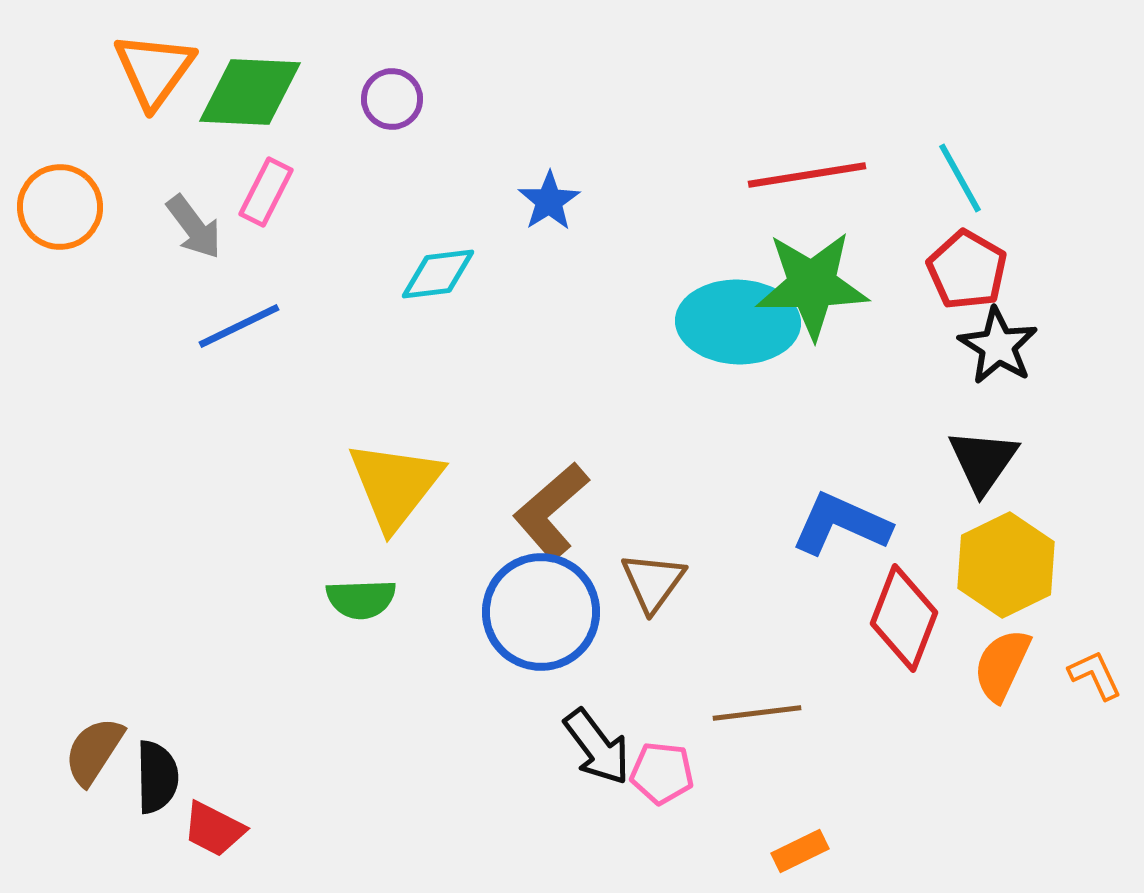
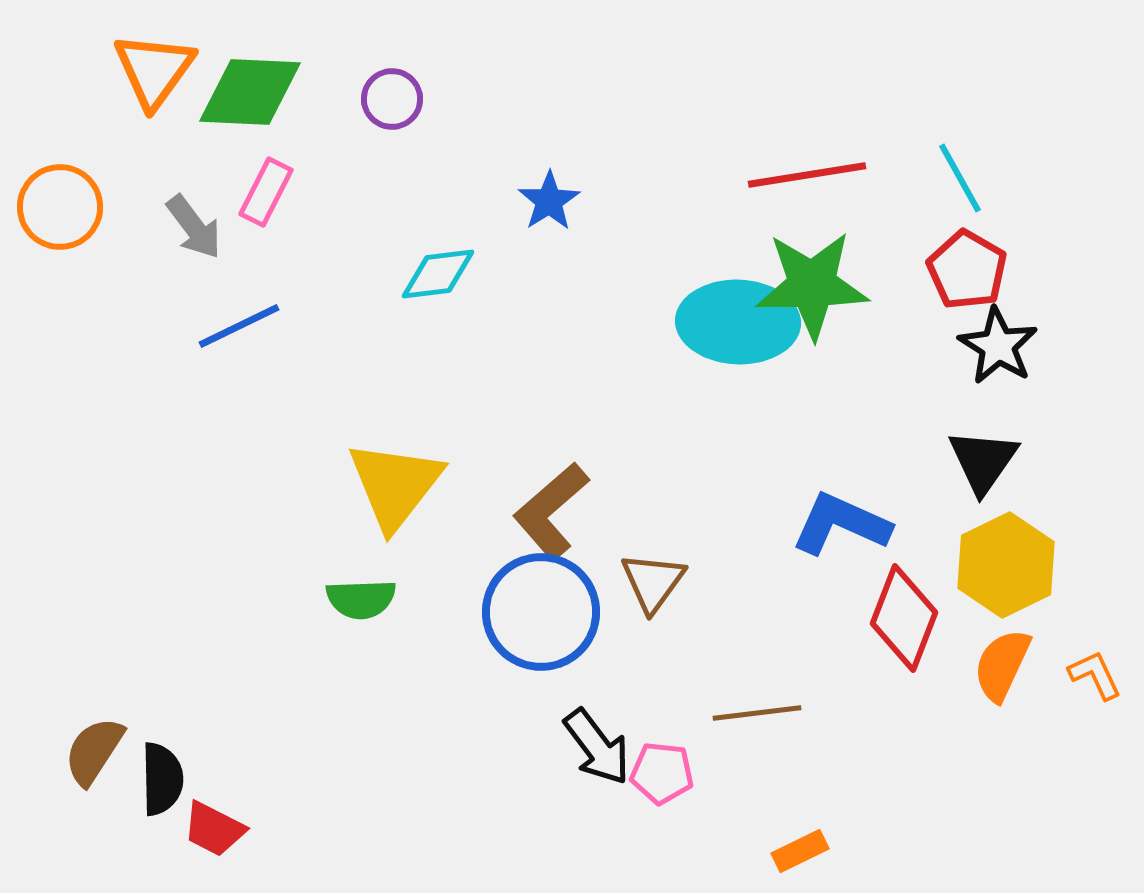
black semicircle: moved 5 px right, 2 px down
